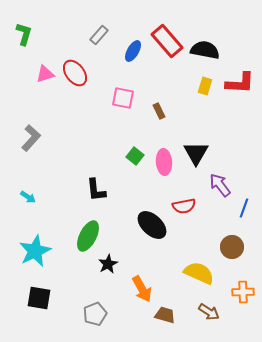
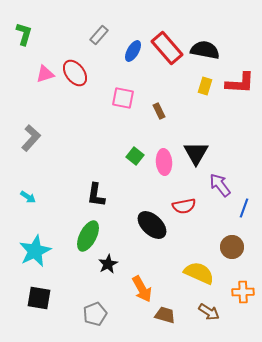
red rectangle: moved 7 px down
black L-shape: moved 5 px down; rotated 15 degrees clockwise
